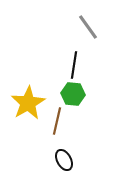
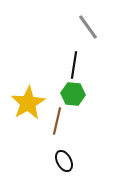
black ellipse: moved 1 px down
